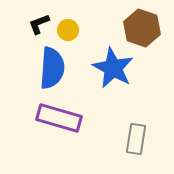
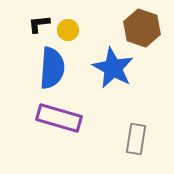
black L-shape: rotated 15 degrees clockwise
